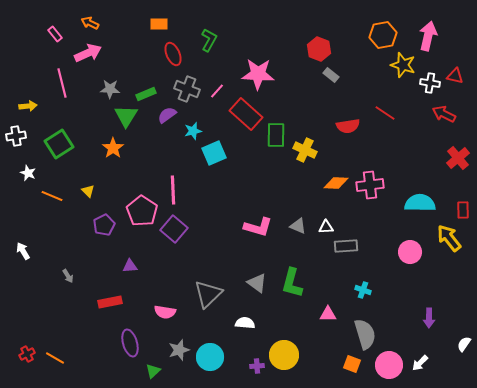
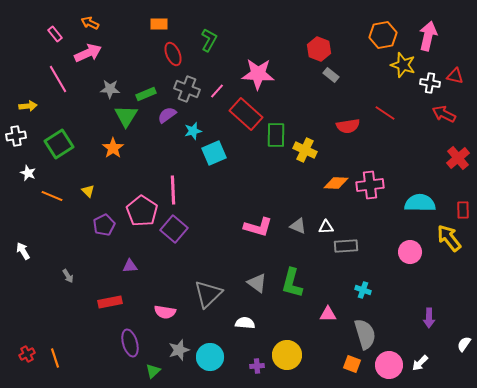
pink line at (62, 83): moved 4 px left, 4 px up; rotated 16 degrees counterclockwise
yellow circle at (284, 355): moved 3 px right
orange line at (55, 358): rotated 42 degrees clockwise
